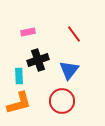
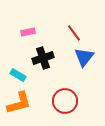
red line: moved 1 px up
black cross: moved 5 px right, 2 px up
blue triangle: moved 15 px right, 13 px up
cyan rectangle: moved 1 px left, 1 px up; rotated 56 degrees counterclockwise
red circle: moved 3 px right
